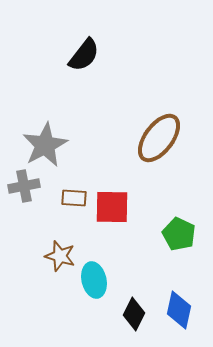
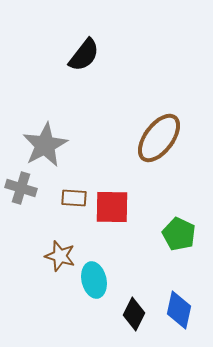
gray cross: moved 3 px left, 2 px down; rotated 28 degrees clockwise
